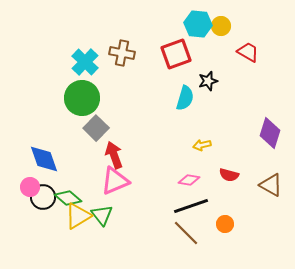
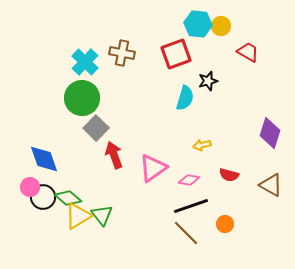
pink triangle: moved 38 px right, 13 px up; rotated 12 degrees counterclockwise
